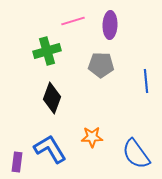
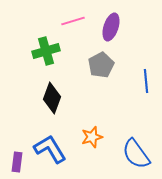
purple ellipse: moved 1 px right, 2 px down; rotated 16 degrees clockwise
green cross: moved 1 px left
gray pentagon: rotated 30 degrees counterclockwise
orange star: rotated 15 degrees counterclockwise
